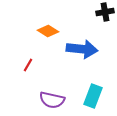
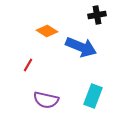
black cross: moved 8 px left, 3 px down
orange diamond: moved 1 px left
blue arrow: moved 1 px left, 2 px up; rotated 16 degrees clockwise
purple semicircle: moved 6 px left
